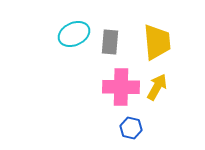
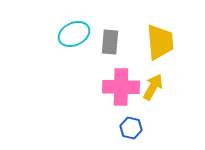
yellow trapezoid: moved 3 px right
yellow arrow: moved 4 px left
